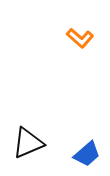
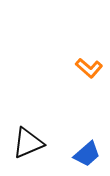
orange L-shape: moved 9 px right, 30 px down
